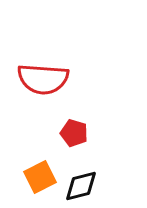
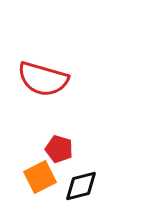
red semicircle: rotated 12 degrees clockwise
red pentagon: moved 15 px left, 16 px down
